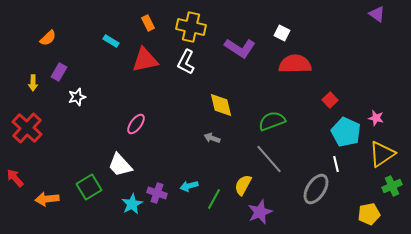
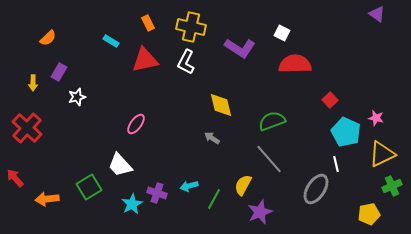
gray arrow: rotated 14 degrees clockwise
yellow triangle: rotated 8 degrees clockwise
